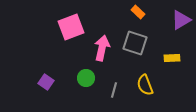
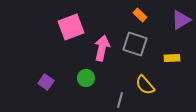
orange rectangle: moved 2 px right, 3 px down
gray square: moved 1 px down
yellow semicircle: rotated 20 degrees counterclockwise
gray line: moved 6 px right, 10 px down
